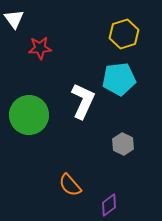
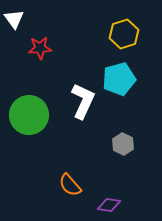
cyan pentagon: rotated 8 degrees counterclockwise
purple diamond: rotated 45 degrees clockwise
